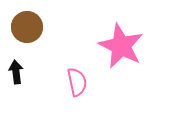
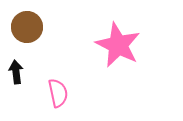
pink star: moved 3 px left, 1 px up
pink semicircle: moved 19 px left, 11 px down
